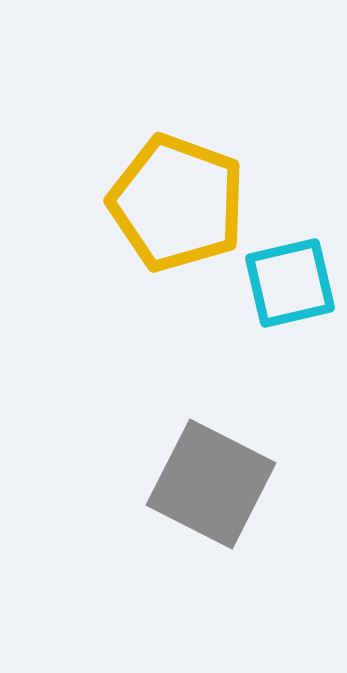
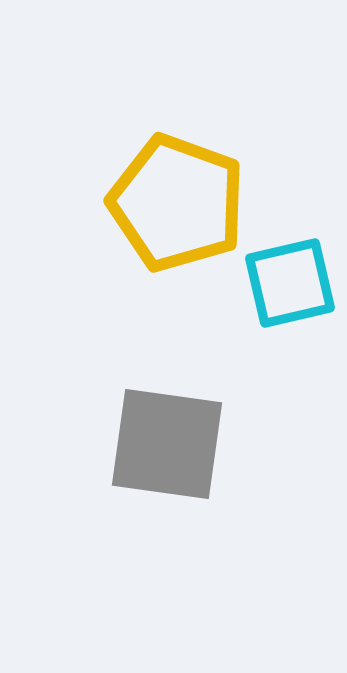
gray square: moved 44 px left, 40 px up; rotated 19 degrees counterclockwise
